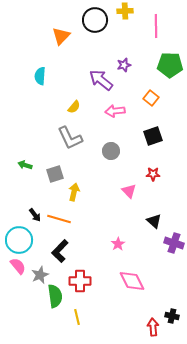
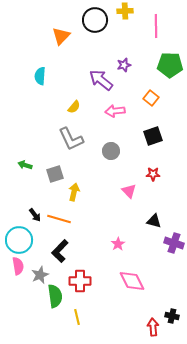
gray L-shape: moved 1 px right, 1 px down
black triangle: rotated 28 degrees counterclockwise
pink semicircle: rotated 30 degrees clockwise
